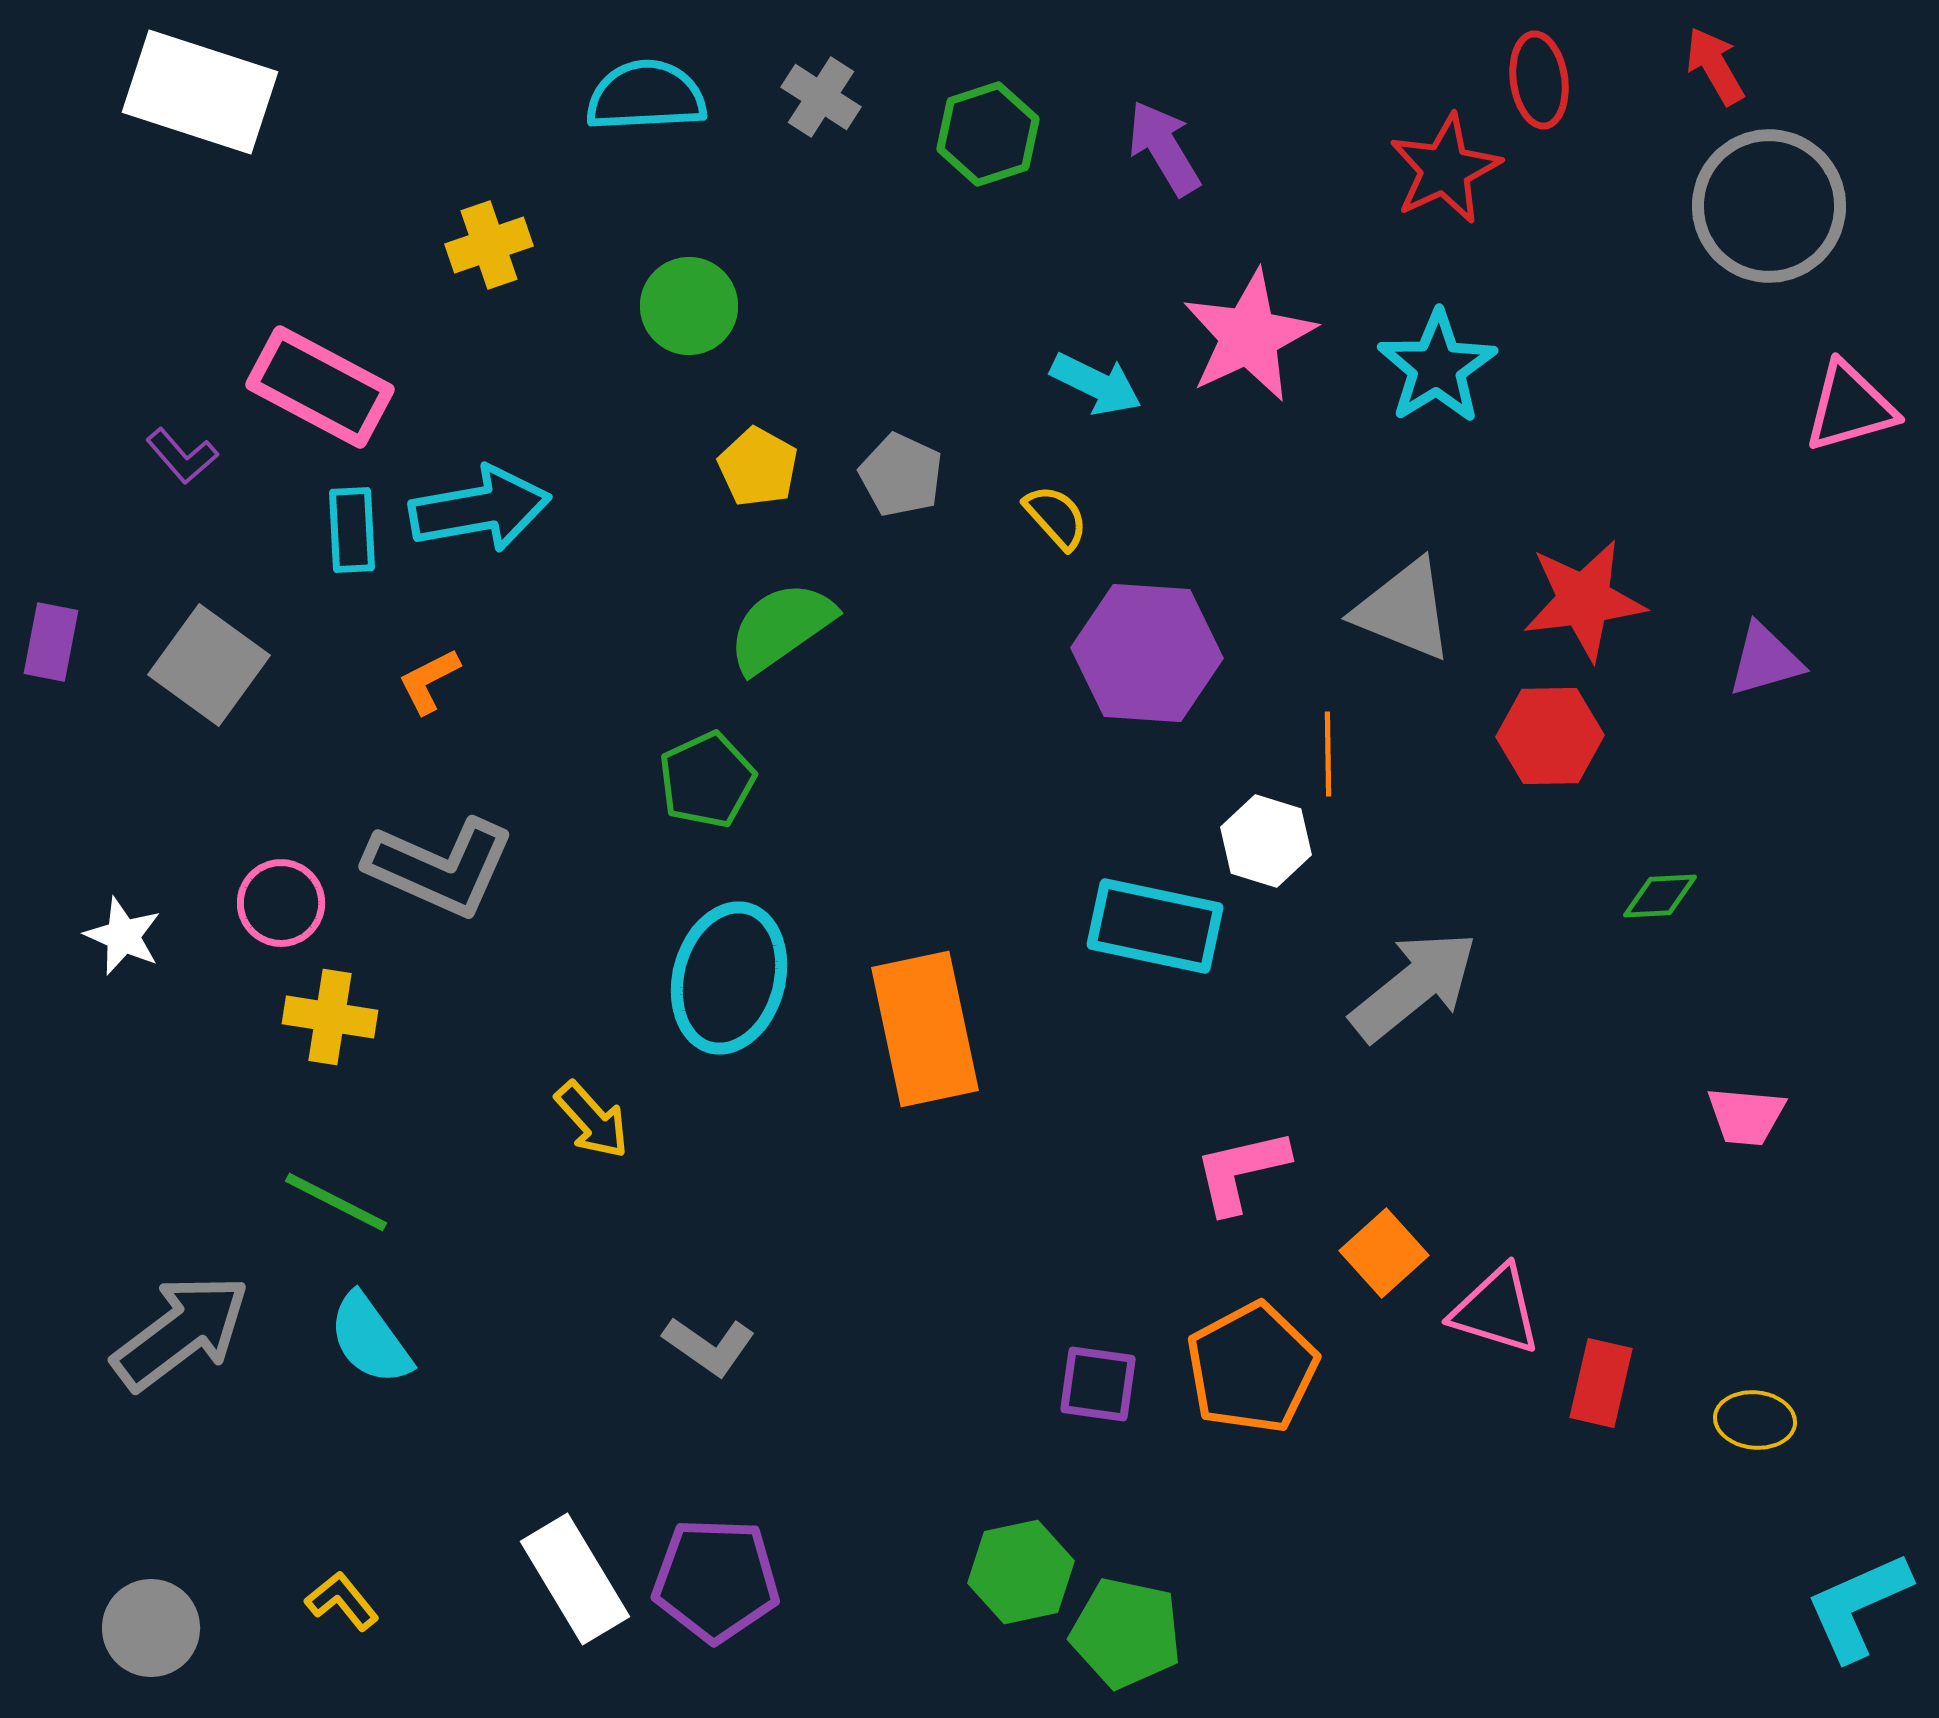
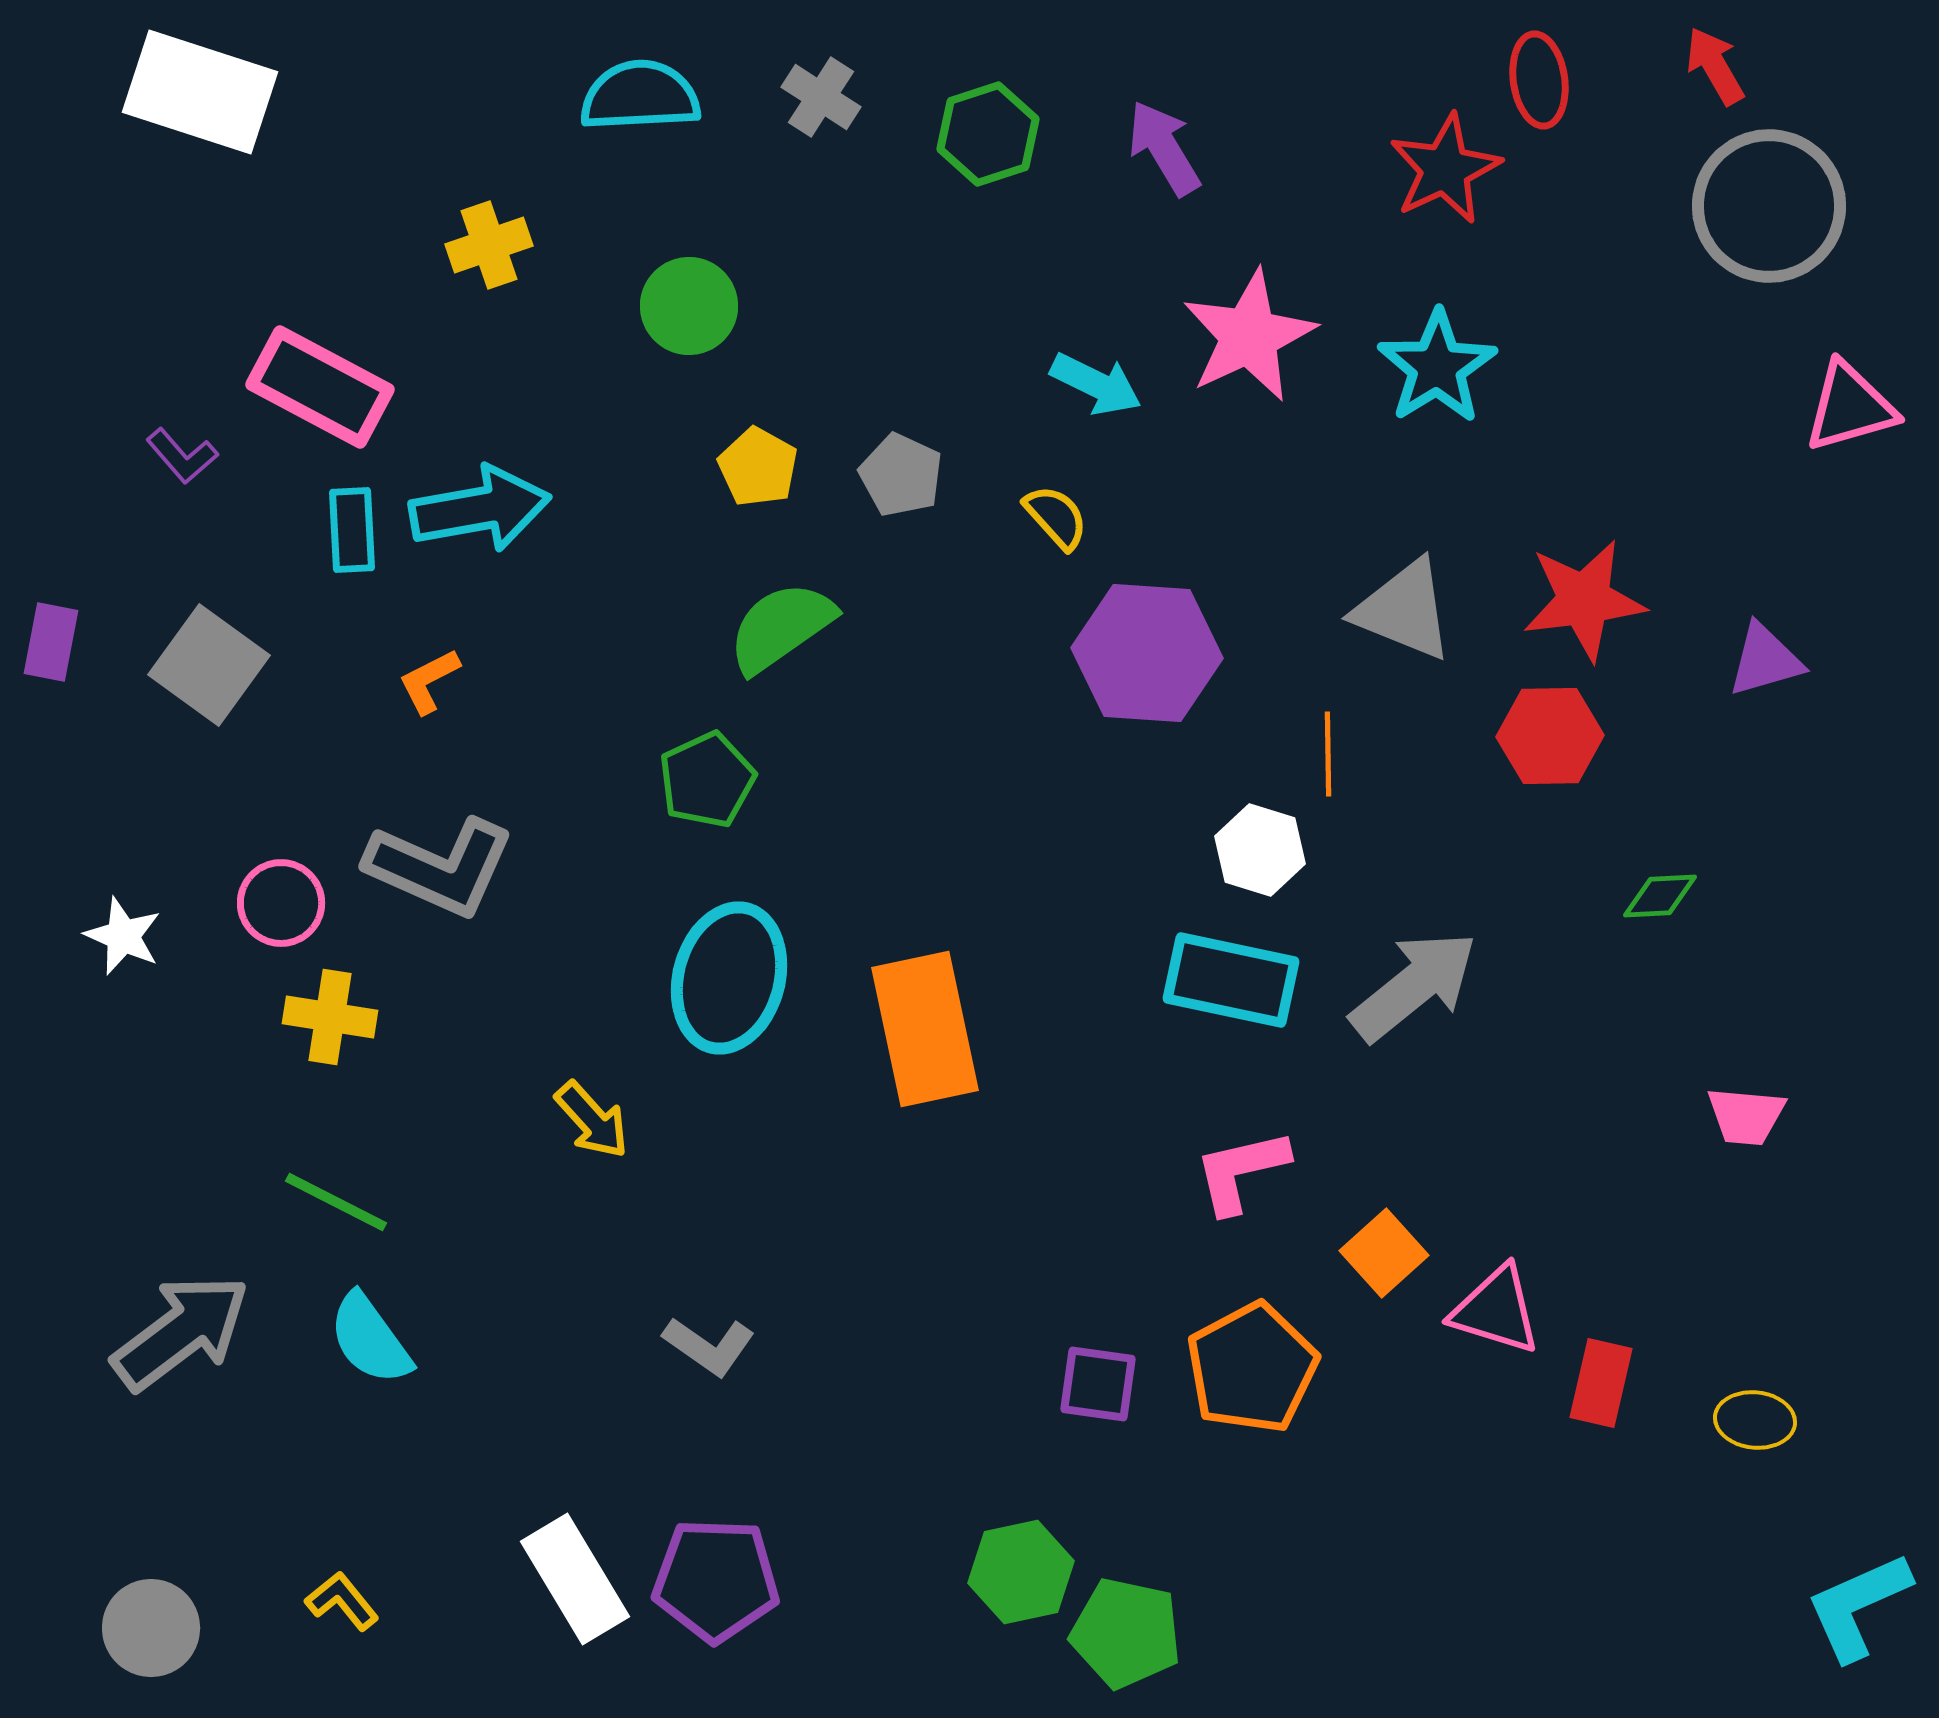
cyan semicircle at (646, 96): moved 6 px left
white hexagon at (1266, 841): moved 6 px left, 9 px down
cyan rectangle at (1155, 926): moved 76 px right, 54 px down
